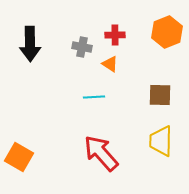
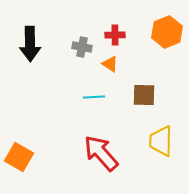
brown square: moved 16 px left
